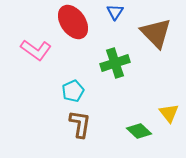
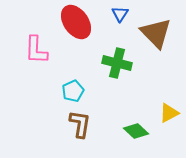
blue triangle: moved 5 px right, 2 px down
red ellipse: moved 3 px right
pink L-shape: rotated 56 degrees clockwise
green cross: moved 2 px right; rotated 32 degrees clockwise
yellow triangle: rotated 40 degrees clockwise
green diamond: moved 3 px left
